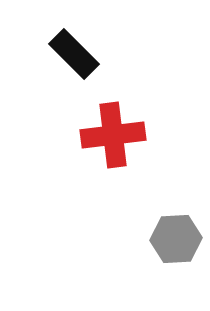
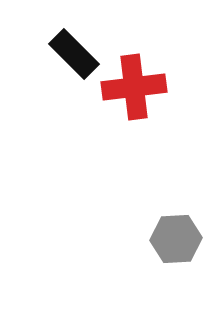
red cross: moved 21 px right, 48 px up
